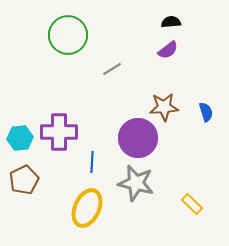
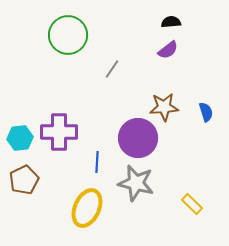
gray line: rotated 24 degrees counterclockwise
blue line: moved 5 px right
